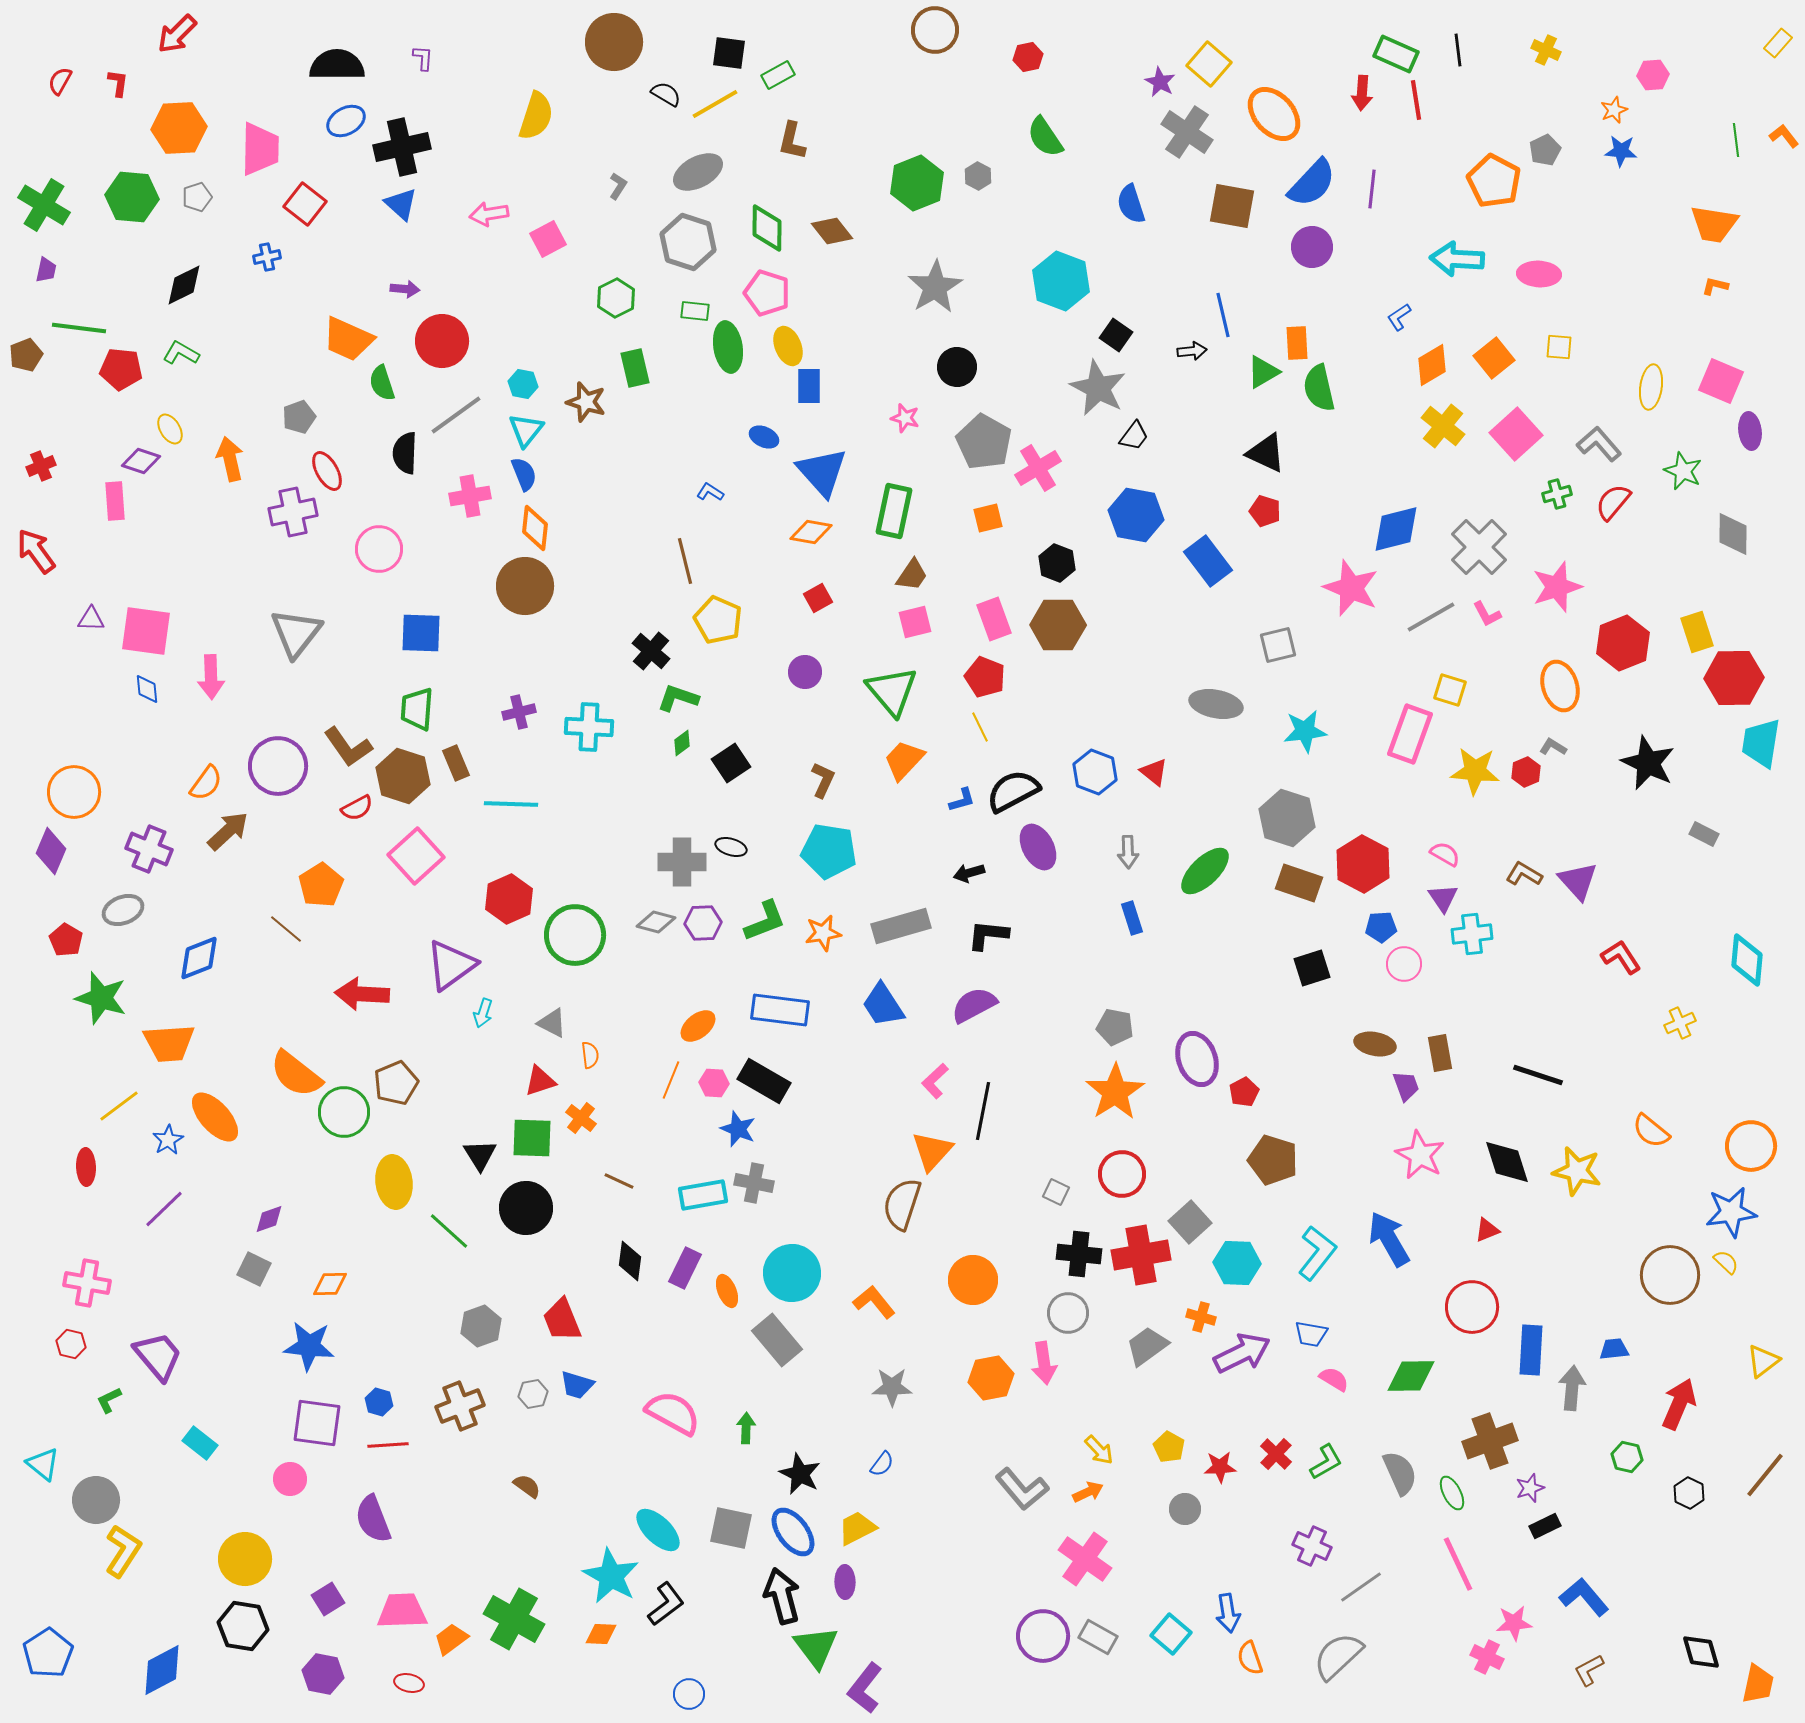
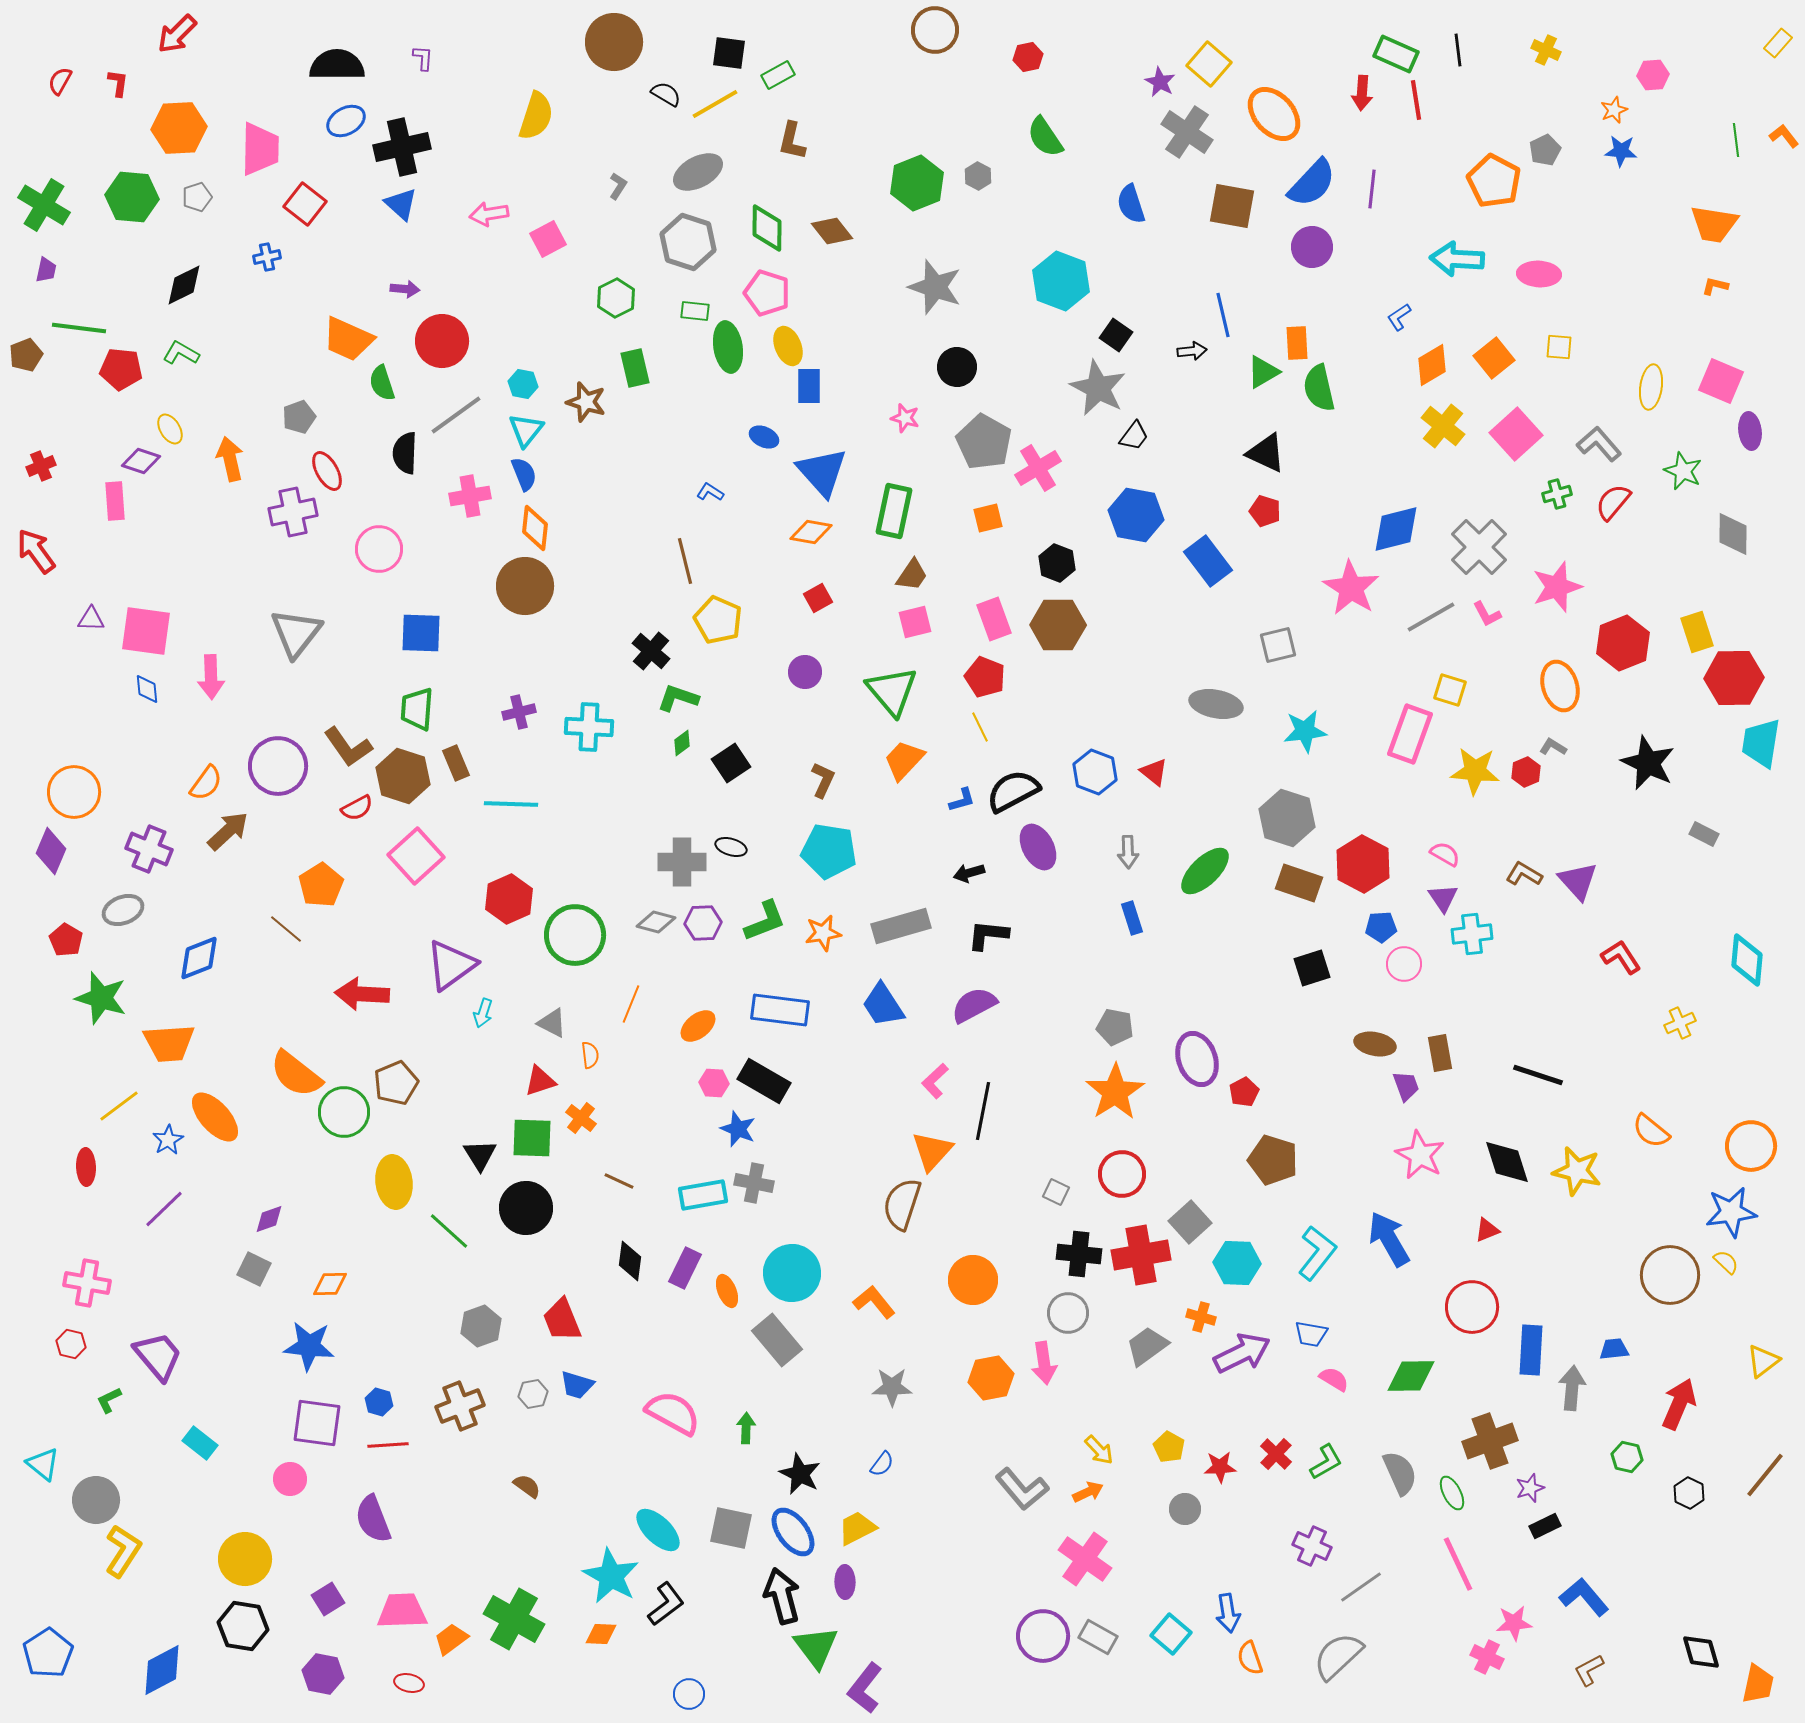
gray star at (935, 287): rotated 22 degrees counterclockwise
pink star at (1351, 588): rotated 10 degrees clockwise
orange line at (671, 1080): moved 40 px left, 76 px up
